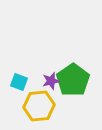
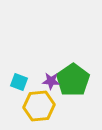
purple star: rotated 18 degrees clockwise
